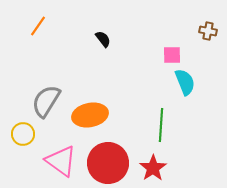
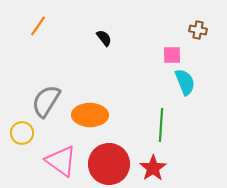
brown cross: moved 10 px left, 1 px up
black semicircle: moved 1 px right, 1 px up
orange ellipse: rotated 12 degrees clockwise
yellow circle: moved 1 px left, 1 px up
red circle: moved 1 px right, 1 px down
